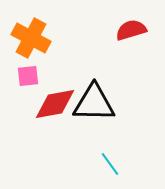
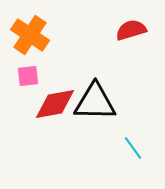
orange cross: moved 1 px left, 3 px up; rotated 6 degrees clockwise
black triangle: moved 1 px right, 1 px up
cyan line: moved 23 px right, 16 px up
